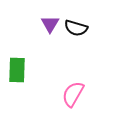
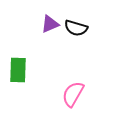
purple triangle: rotated 36 degrees clockwise
green rectangle: moved 1 px right
